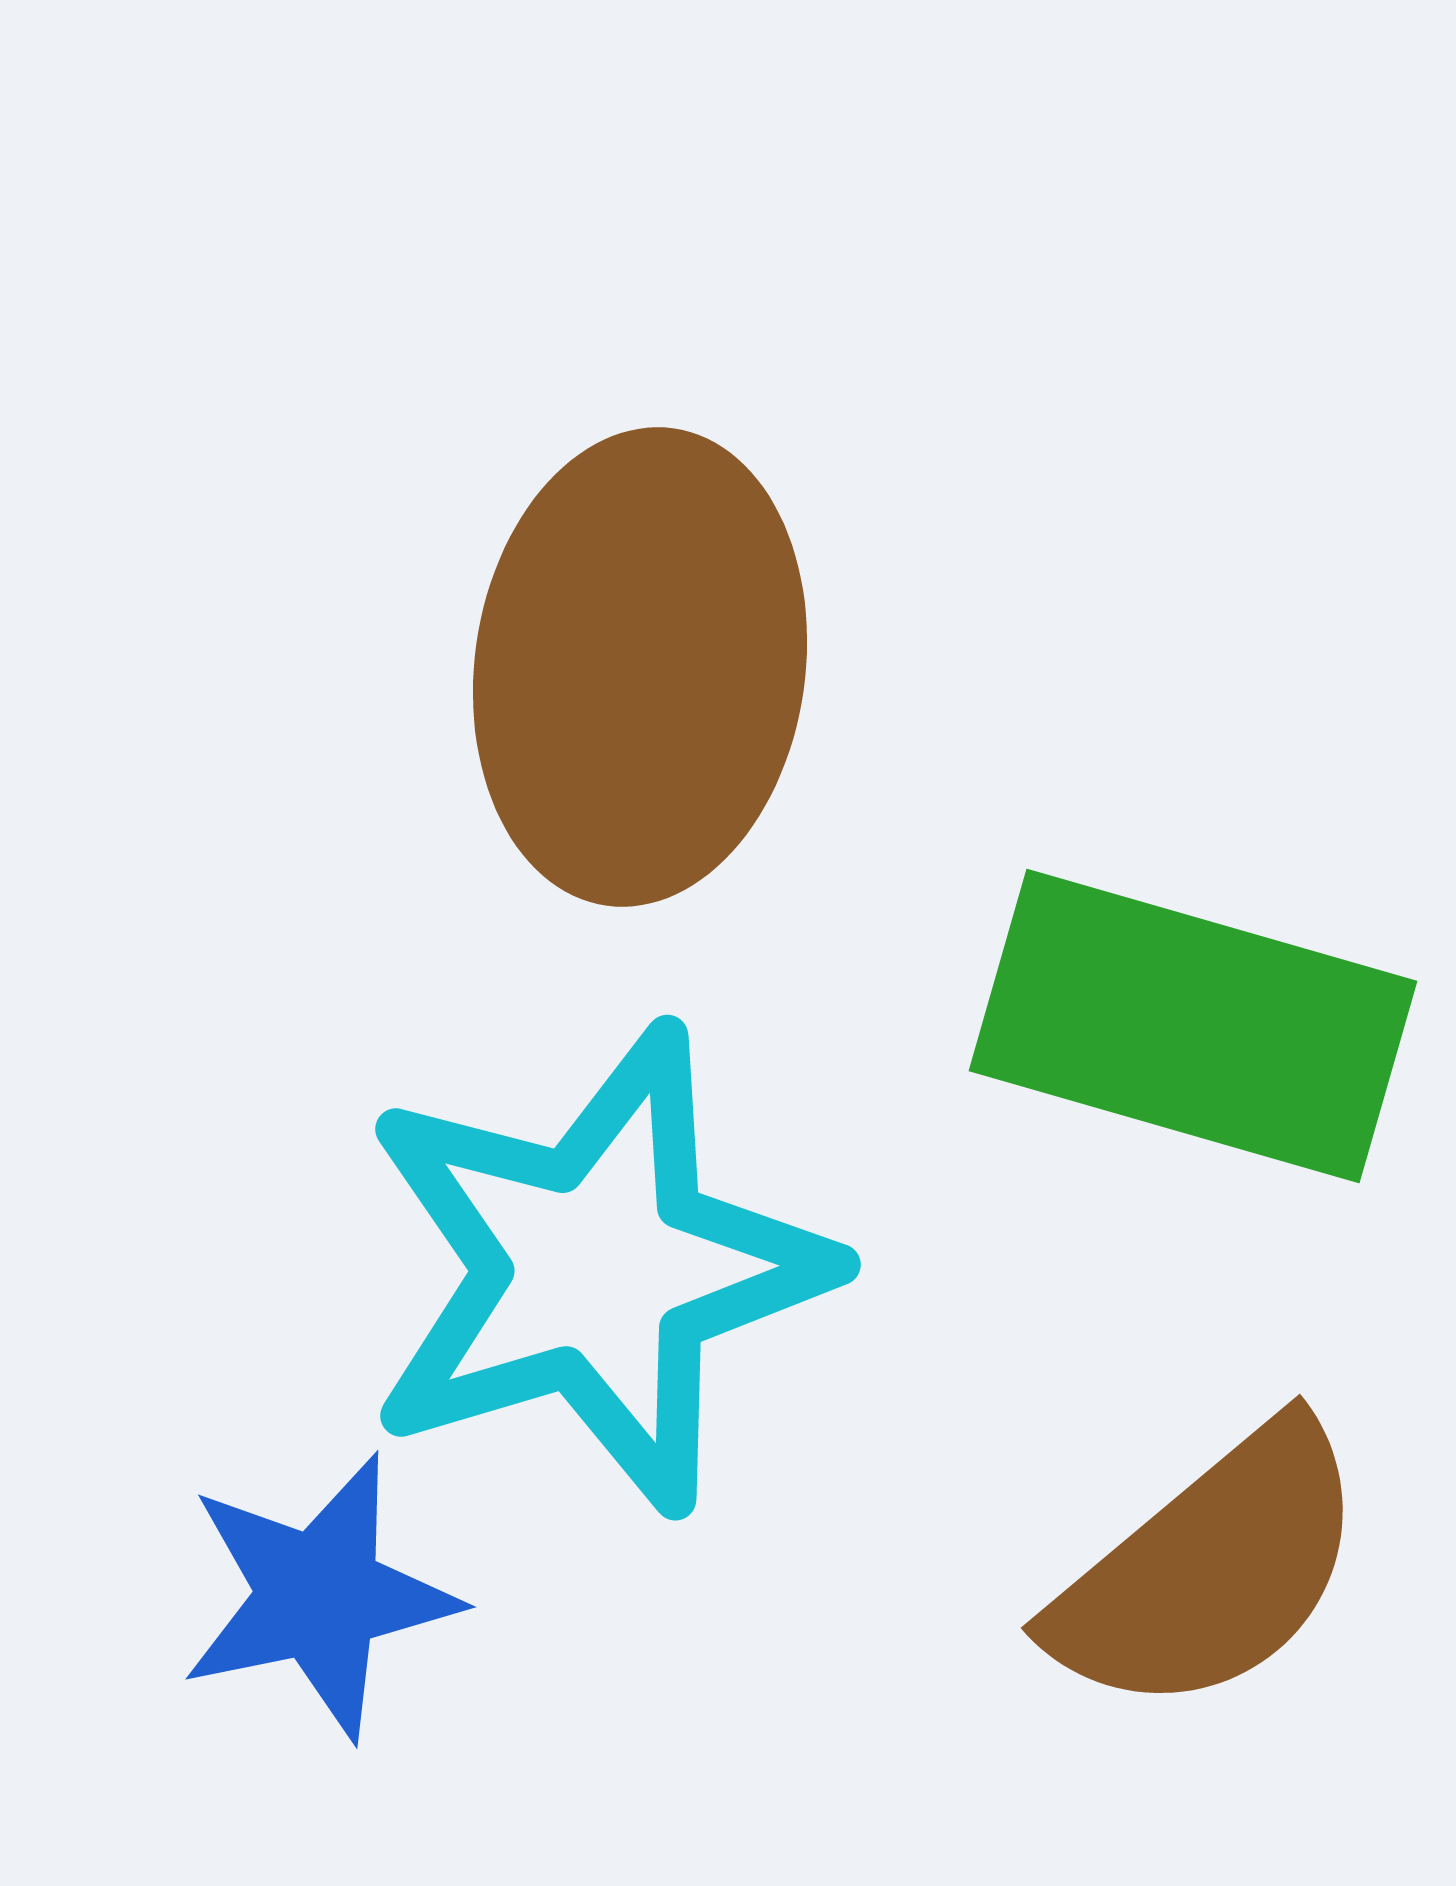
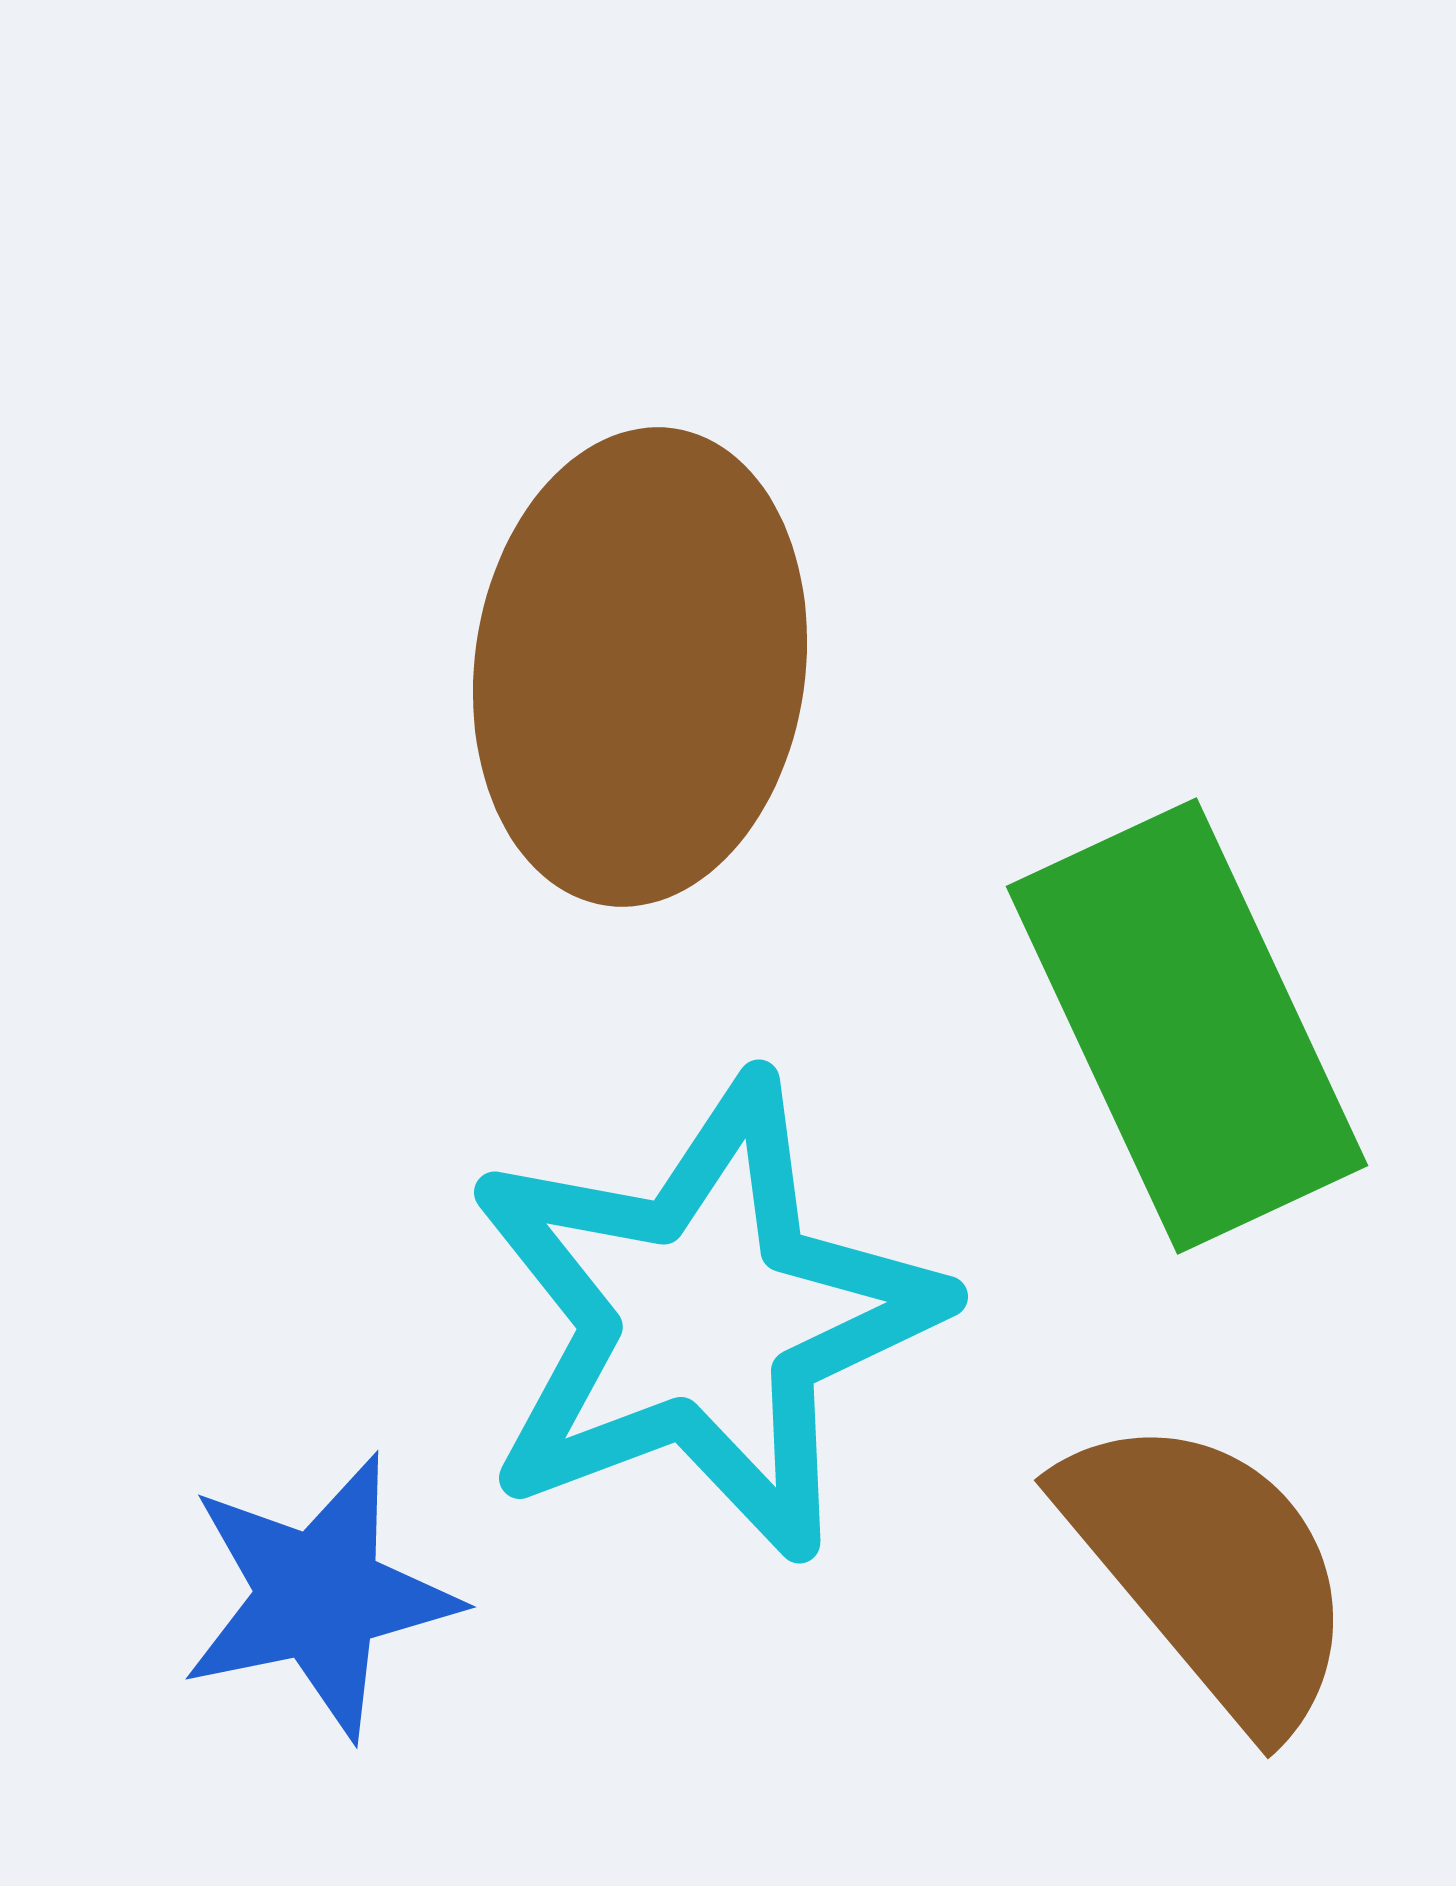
green rectangle: moved 6 px left; rotated 49 degrees clockwise
cyan star: moved 108 px right, 49 px down; rotated 4 degrees counterclockwise
brown semicircle: rotated 90 degrees counterclockwise
